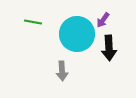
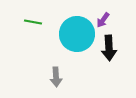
gray arrow: moved 6 px left, 6 px down
